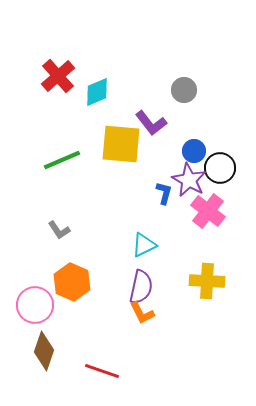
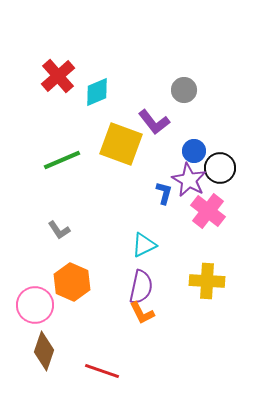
purple L-shape: moved 3 px right, 1 px up
yellow square: rotated 15 degrees clockwise
